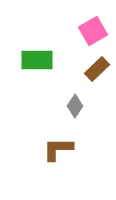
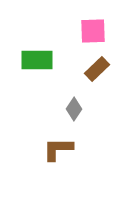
pink square: rotated 28 degrees clockwise
gray diamond: moved 1 px left, 3 px down
